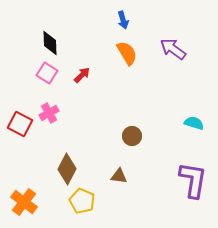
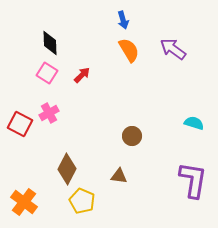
orange semicircle: moved 2 px right, 3 px up
